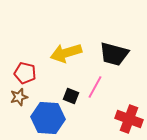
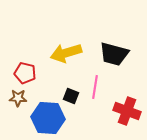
pink line: rotated 20 degrees counterclockwise
brown star: moved 1 px left, 1 px down; rotated 18 degrees clockwise
red cross: moved 2 px left, 8 px up
